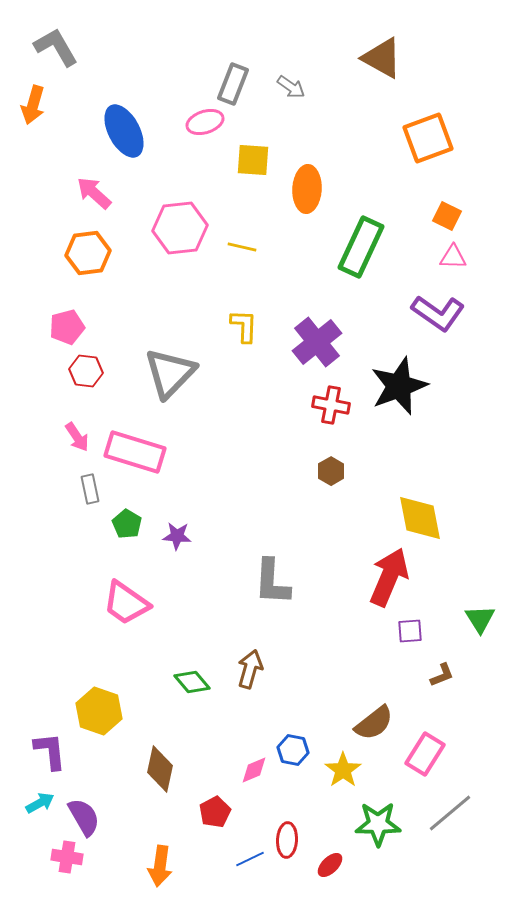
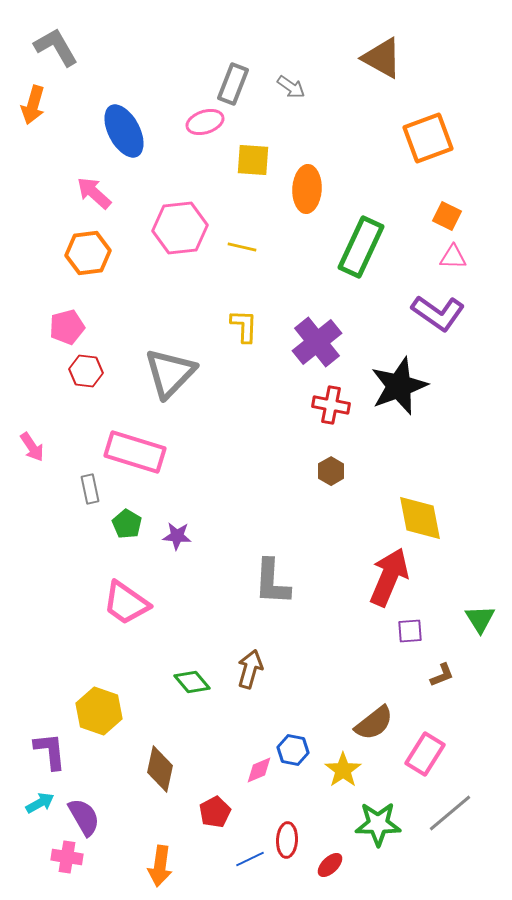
pink arrow at (77, 437): moved 45 px left, 10 px down
pink diamond at (254, 770): moved 5 px right
